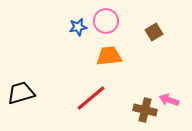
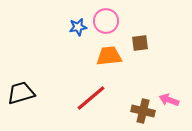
brown square: moved 14 px left, 11 px down; rotated 24 degrees clockwise
brown cross: moved 2 px left, 1 px down
